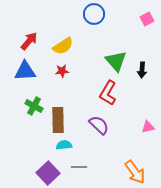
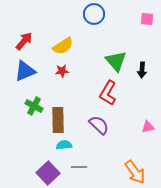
pink square: rotated 32 degrees clockwise
red arrow: moved 5 px left
blue triangle: rotated 20 degrees counterclockwise
